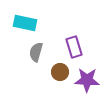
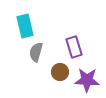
cyan rectangle: moved 3 px down; rotated 65 degrees clockwise
